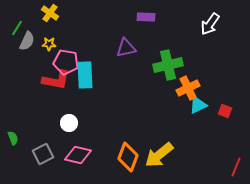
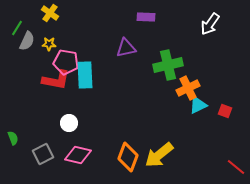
red line: rotated 72 degrees counterclockwise
